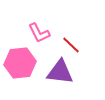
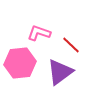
pink L-shape: rotated 135 degrees clockwise
purple triangle: rotated 44 degrees counterclockwise
